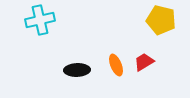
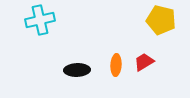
orange ellipse: rotated 25 degrees clockwise
